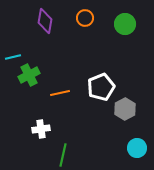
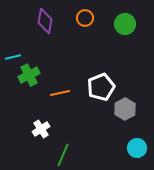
white cross: rotated 24 degrees counterclockwise
green line: rotated 10 degrees clockwise
